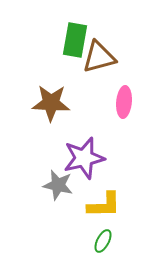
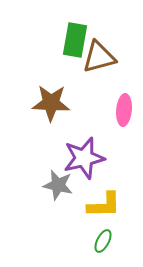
pink ellipse: moved 8 px down
